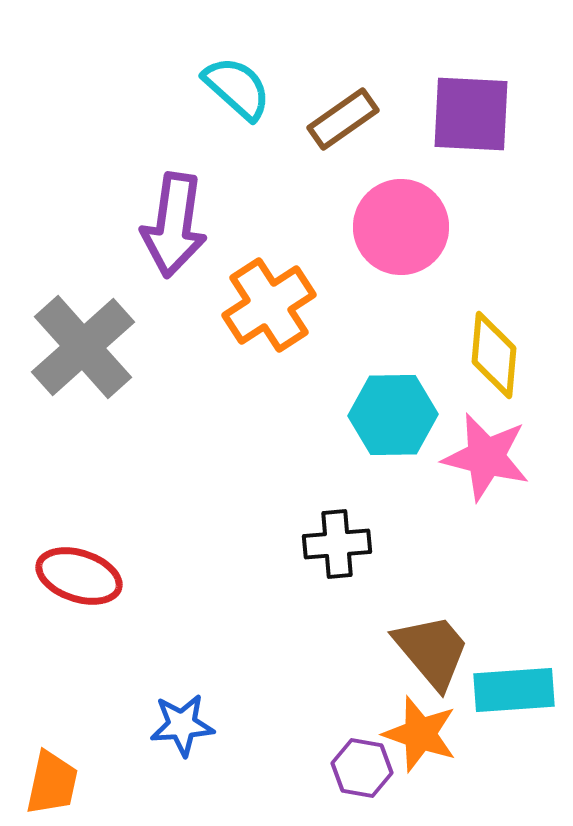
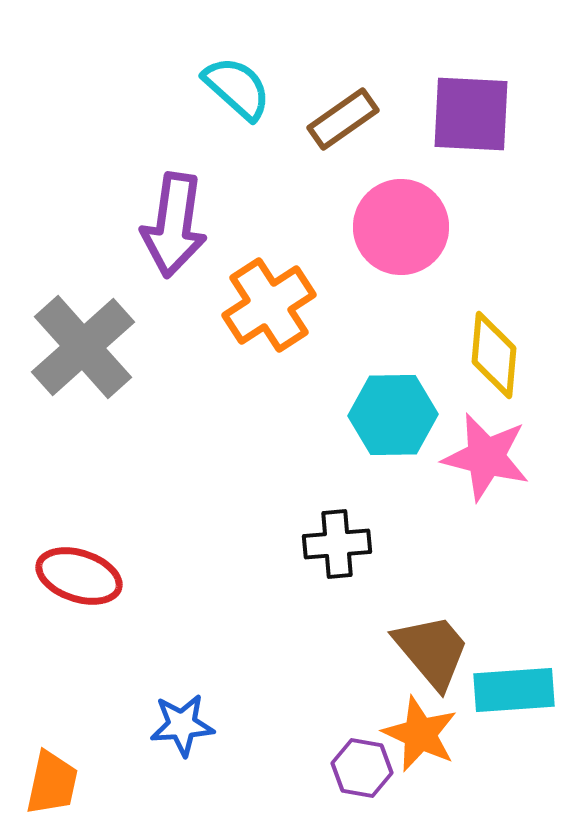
orange star: rotated 6 degrees clockwise
